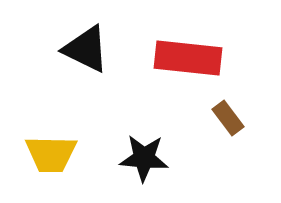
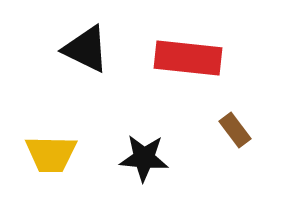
brown rectangle: moved 7 px right, 12 px down
